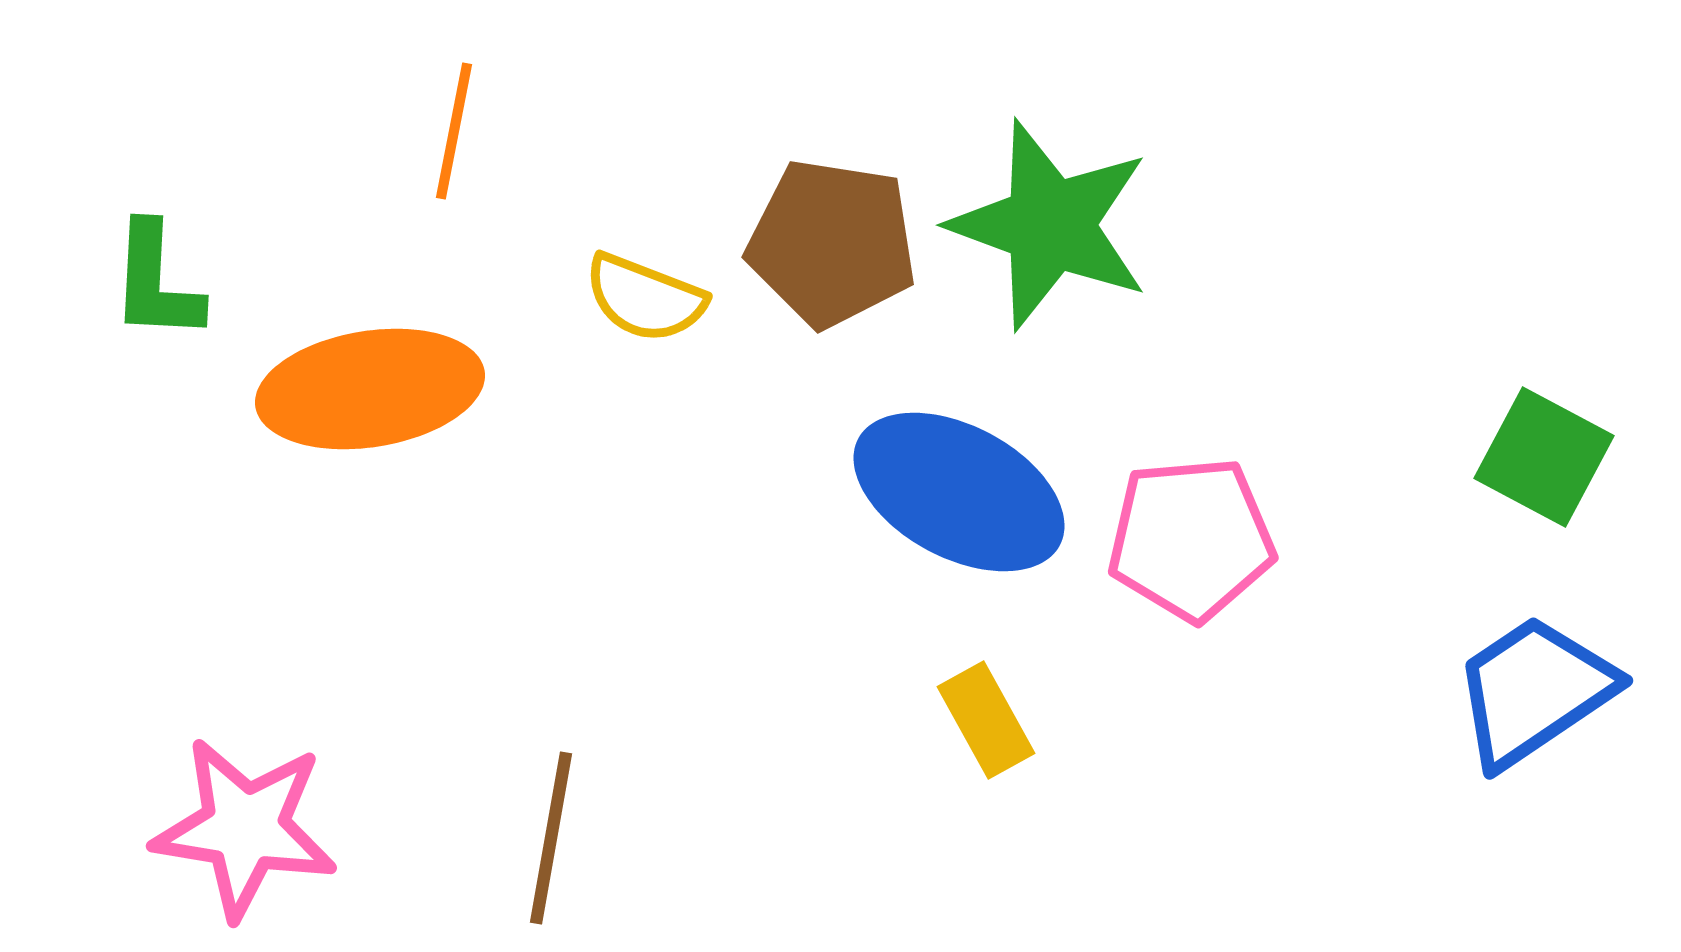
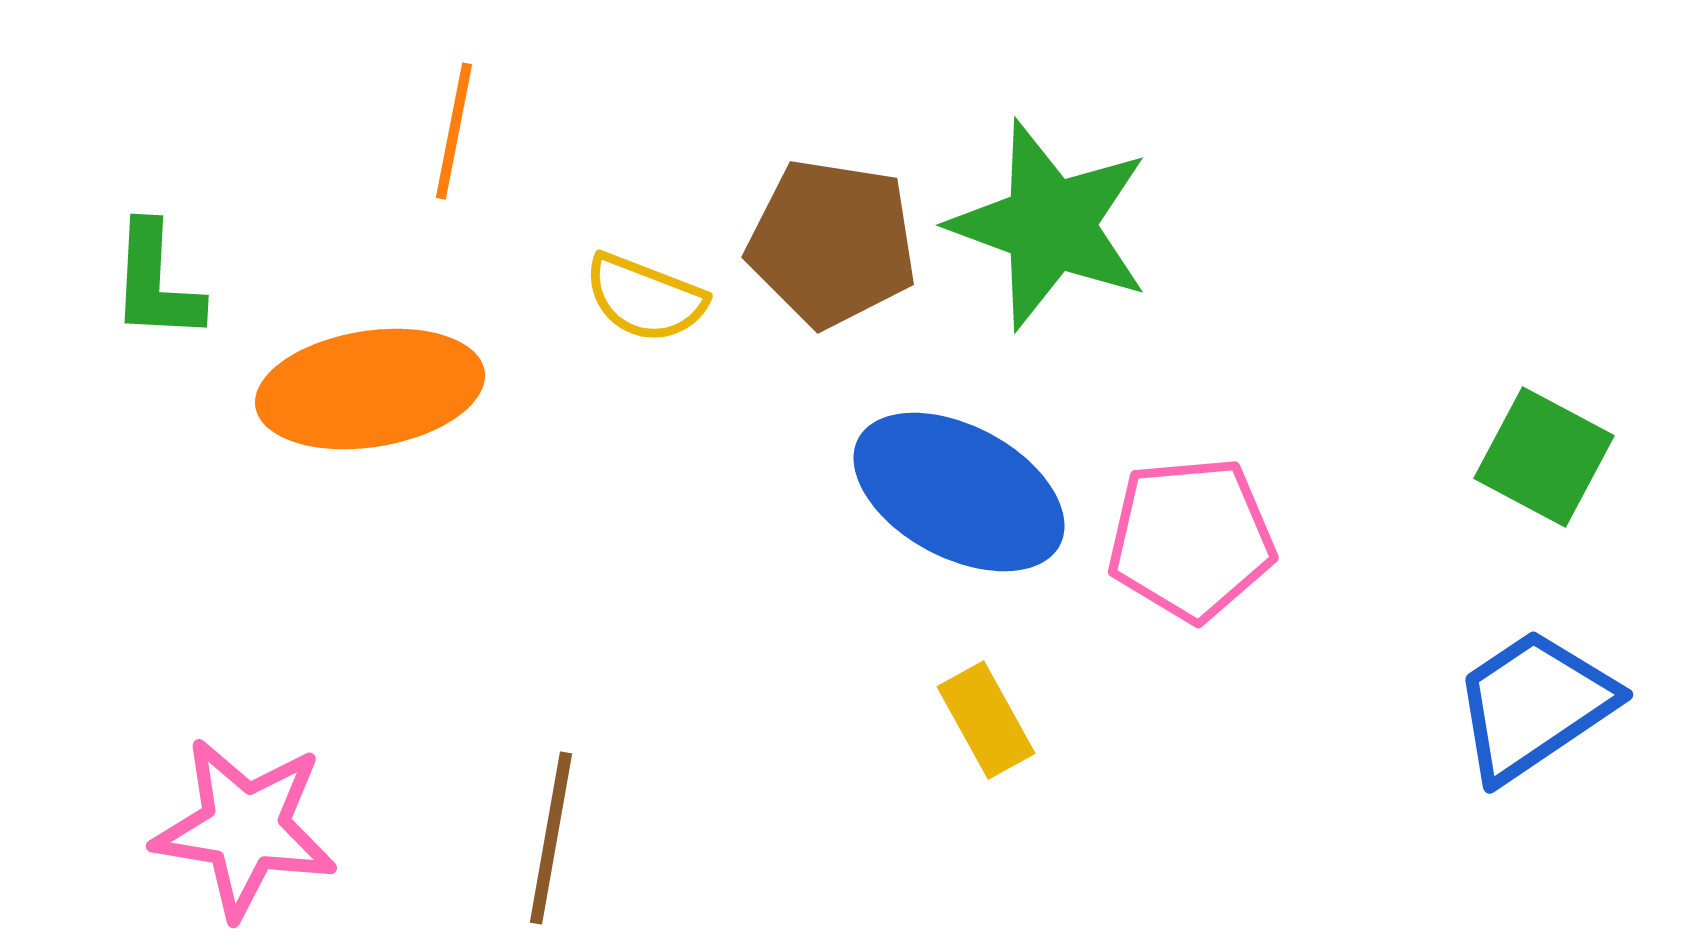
blue trapezoid: moved 14 px down
